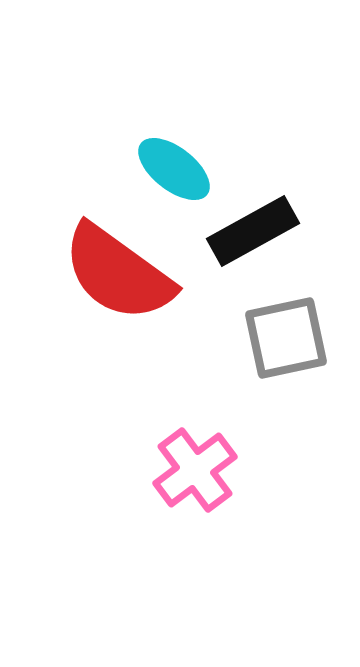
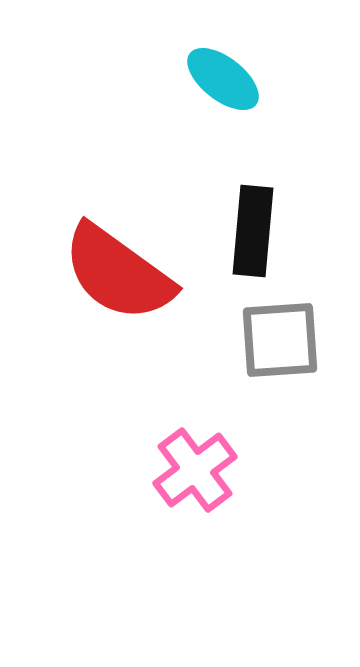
cyan ellipse: moved 49 px right, 90 px up
black rectangle: rotated 56 degrees counterclockwise
gray square: moved 6 px left, 2 px down; rotated 8 degrees clockwise
